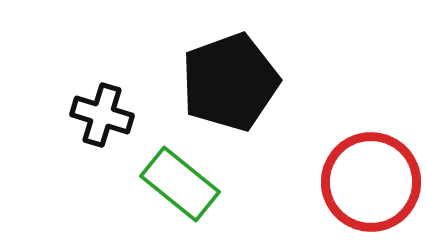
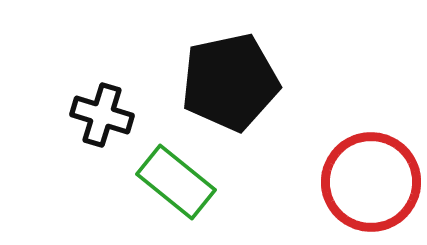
black pentagon: rotated 8 degrees clockwise
green rectangle: moved 4 px left, 2 px up
